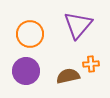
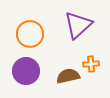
purple triangle: rotated 8 degrees clockwise
